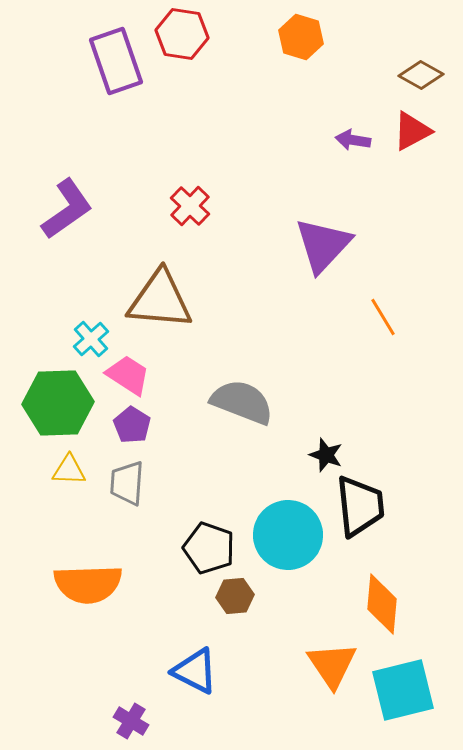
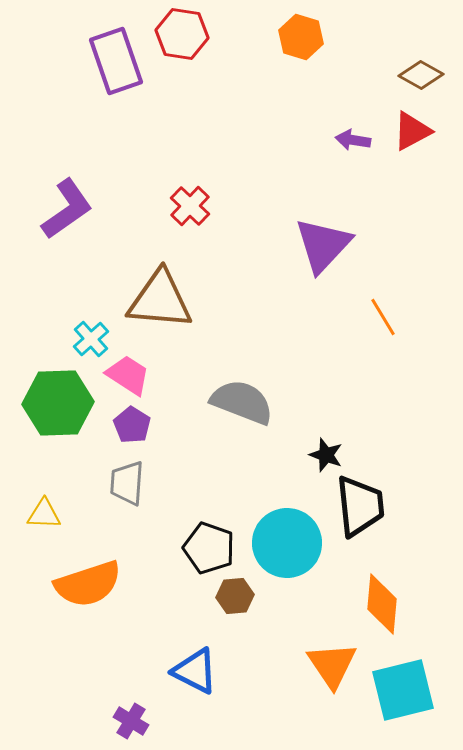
yellow triangle: moved 25 px left, 44 px down
cyan circle: moved 1 px left, 8 px down
orange semicircle: rotated 16 degrees counterclockwise
